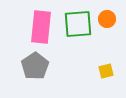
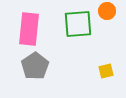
orange circle: moved 8 px up
pink rectangle: moved 12 px left, 2 px down
